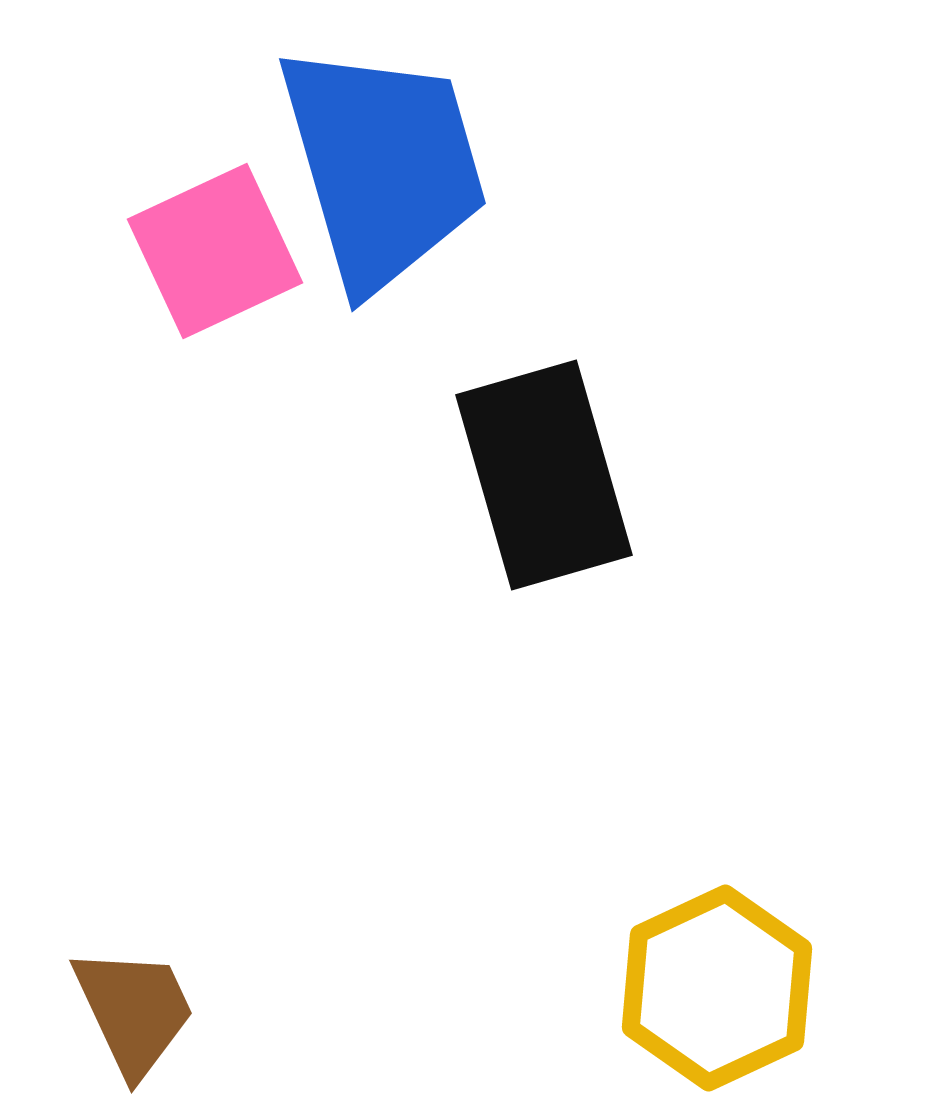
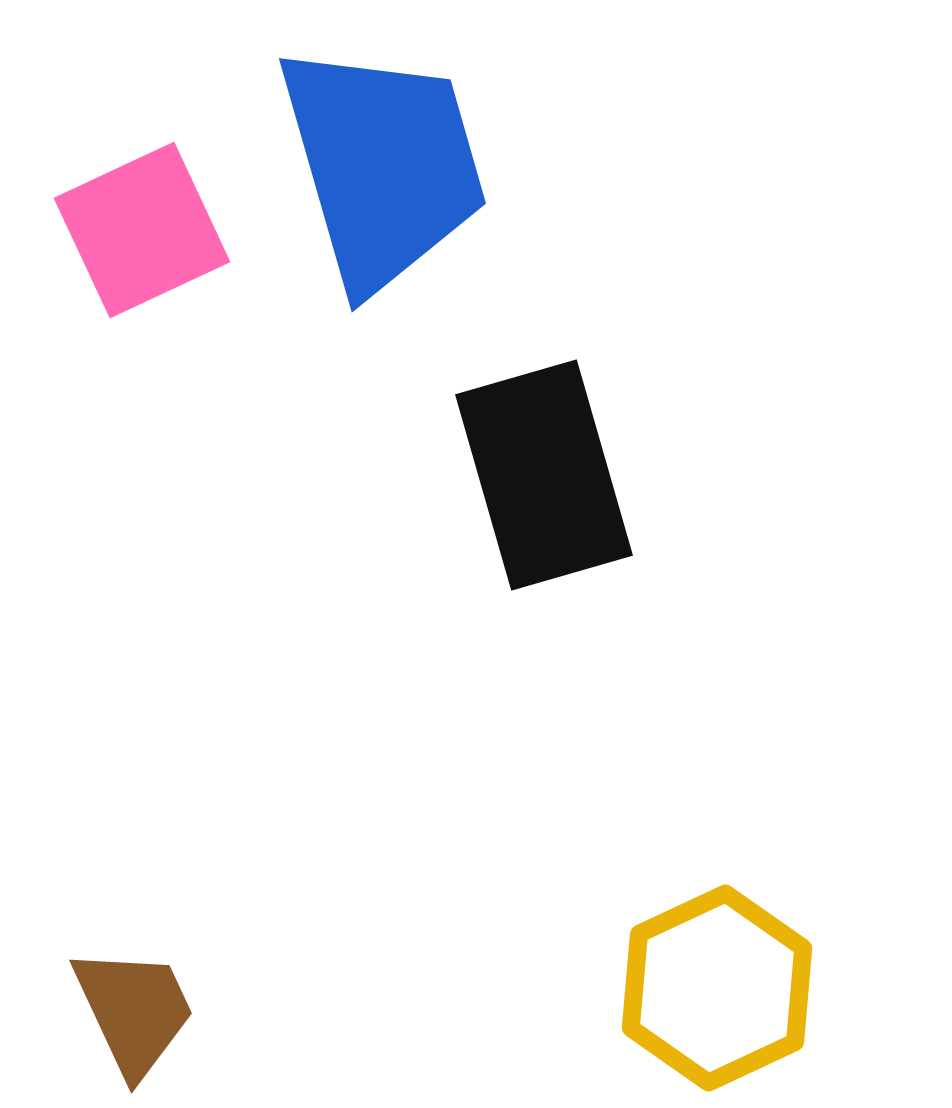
pink square: moved 73 px left, 21 px up
